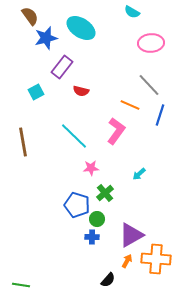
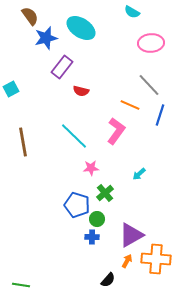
cyan square: moved 25 px left, 3 px up
